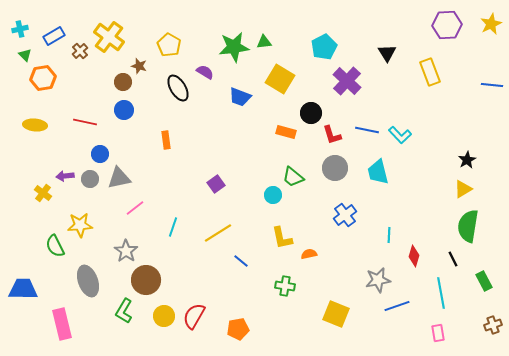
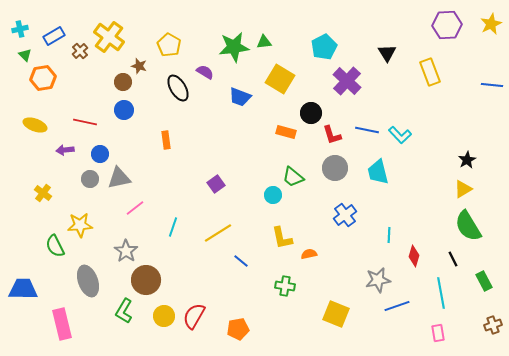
yellow ellipse at (35, 125): rotated 15 degrees clockwise
purple arrow at (65, 176): moved 26 px up
green semicircle at (468, 226): rotated 40 degrees counterclockwise
